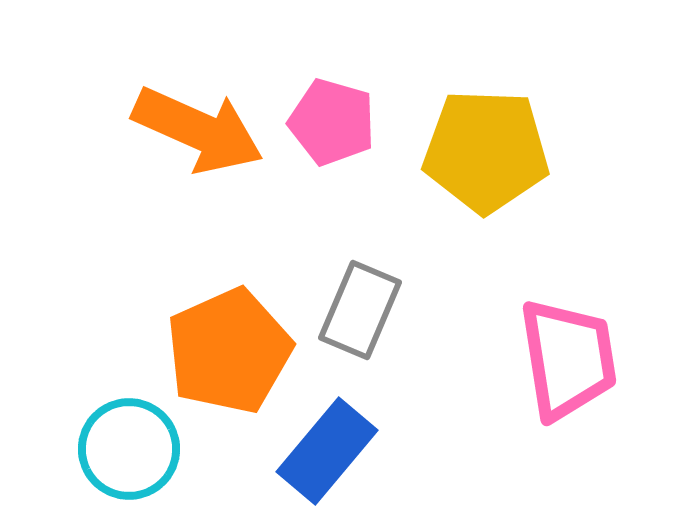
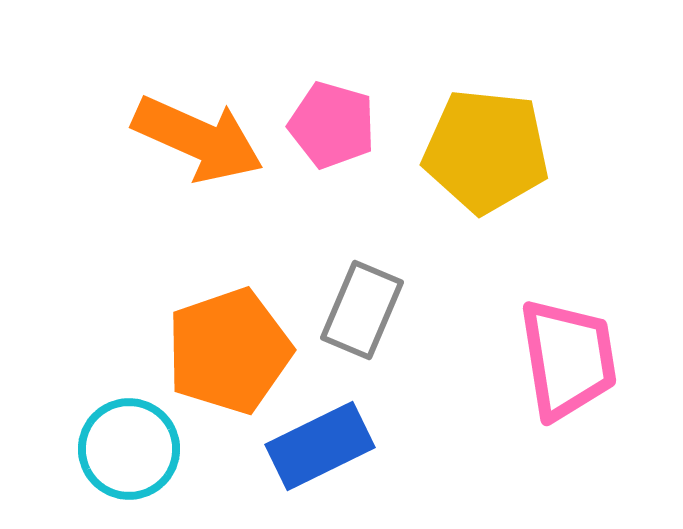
pink pentagon: moved 3 px down
orange arrow: moved 9 px down
yellow pentagon: rotated 4 degrees clockwise
gray rectangle: moved 2 px right
orange pentagon: rotated 5 degrees clockwise
blue rectangle: moved 7 px left, 5 px up; rotated 24 degrees clockwise
